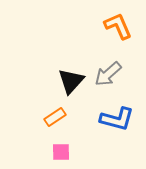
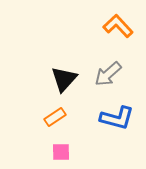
orange L-shape: rotated 20 degrees counterclockwise
black triangle: moved 7 px left, 2 px up
blue L-shape: moved 1 px up
